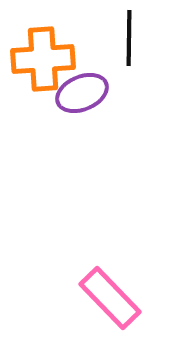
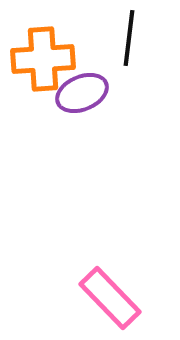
black line: rotated 6 degrees clockwise
